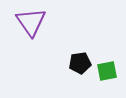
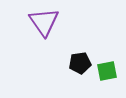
purple triangle: moved 13 px right
